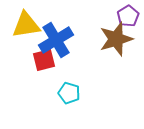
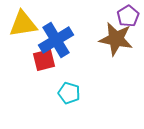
yellow triangle: moved 3 px left, 1 px up
brown star: rotated 28 degrees clockwise
